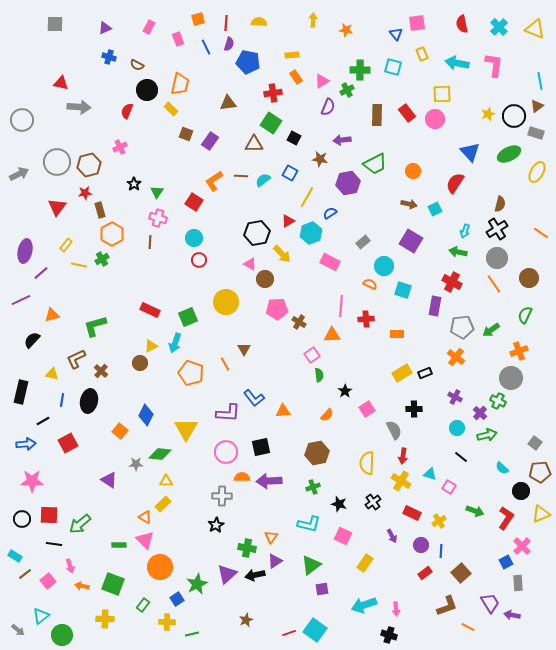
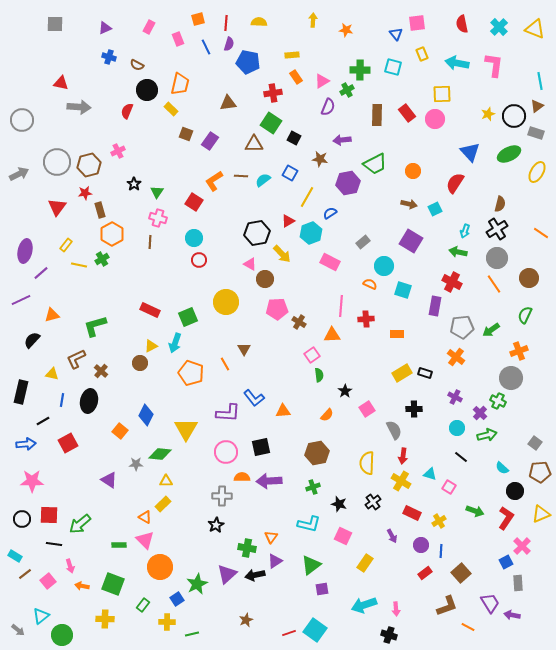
pink cross at (120, 147): moved 2 px left, 4 px down
black rectangle at (425, 373): rotated 40 degrees clockwise
black circle at (521, 491): moved 6 px left
